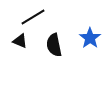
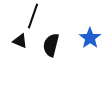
black line: moved 1 px up; rotated 40 degrees counterclockwise
black semicircle: moved 3 px left; rotated 25 degrees clockwise
